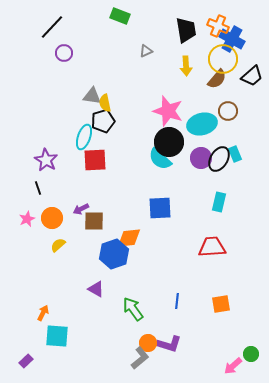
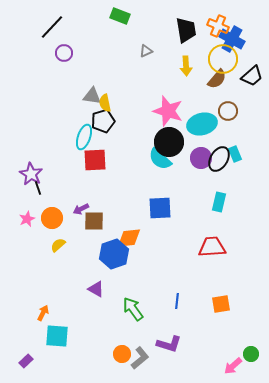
purple star at (46, 160): moved 15 px left, 14 px down
orange circle at (148, 343): moved 26 px left, 11 px down
